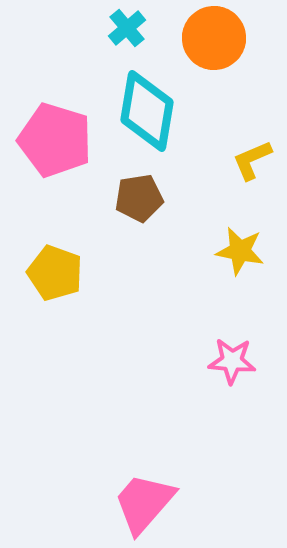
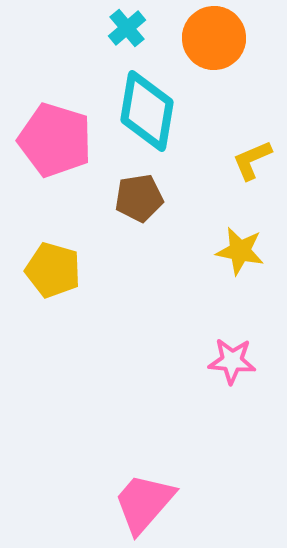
yellow pentagon: moved 2 px left, 3 px up; rotated 4 degrees counterclockwise
